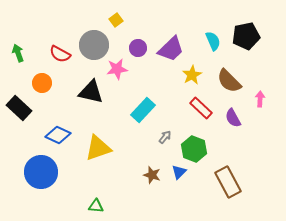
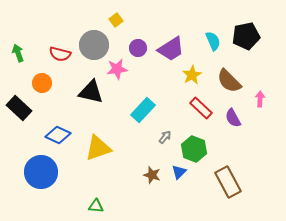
purple trapezoid: rotated 12 degrees clockwise
red semicircle: rotated 15 degrees counterclockwise
